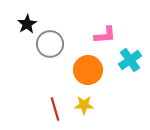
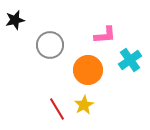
black star: moved 12 px left, 4 px up; rotated 18 degrees clockwise
gray circle: moved 1 px down
yellow star: rotated 30 degrees counterclockwise
red line: moved 2 px right; rotated 15 degrees counterclockwise
